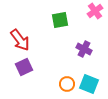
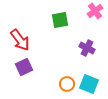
purple cross: moved 3 px right, 1 px up
